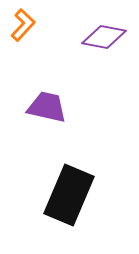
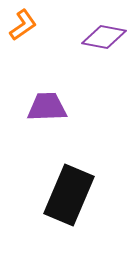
orange L-shape: rotated 12 degrees clockwise
purple trapezoid: rotated 15 degrees counterclockwise
